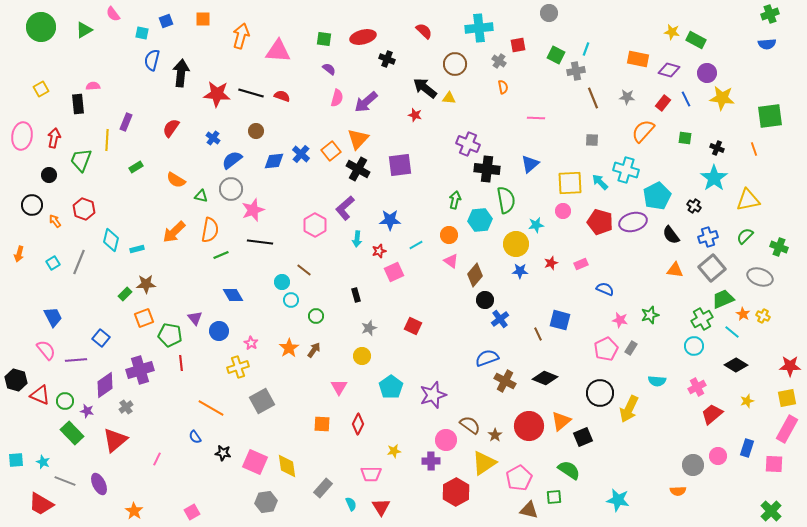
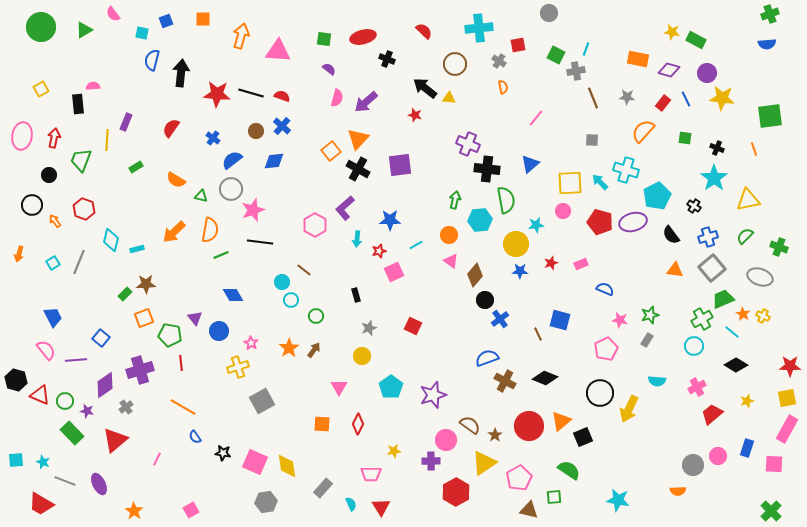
pink line at (536, 118): rotated 54 degrees counterclockwise
blue cross at (301, 154): moved 19 px left, 28 px up
gray rectangle at (631, 348): moved 16 px right, 8 px up
orange line at (211, 408): moved 28 px left, 1 px up
pink square at (192, 512): moved 1 px left, 2 px up
